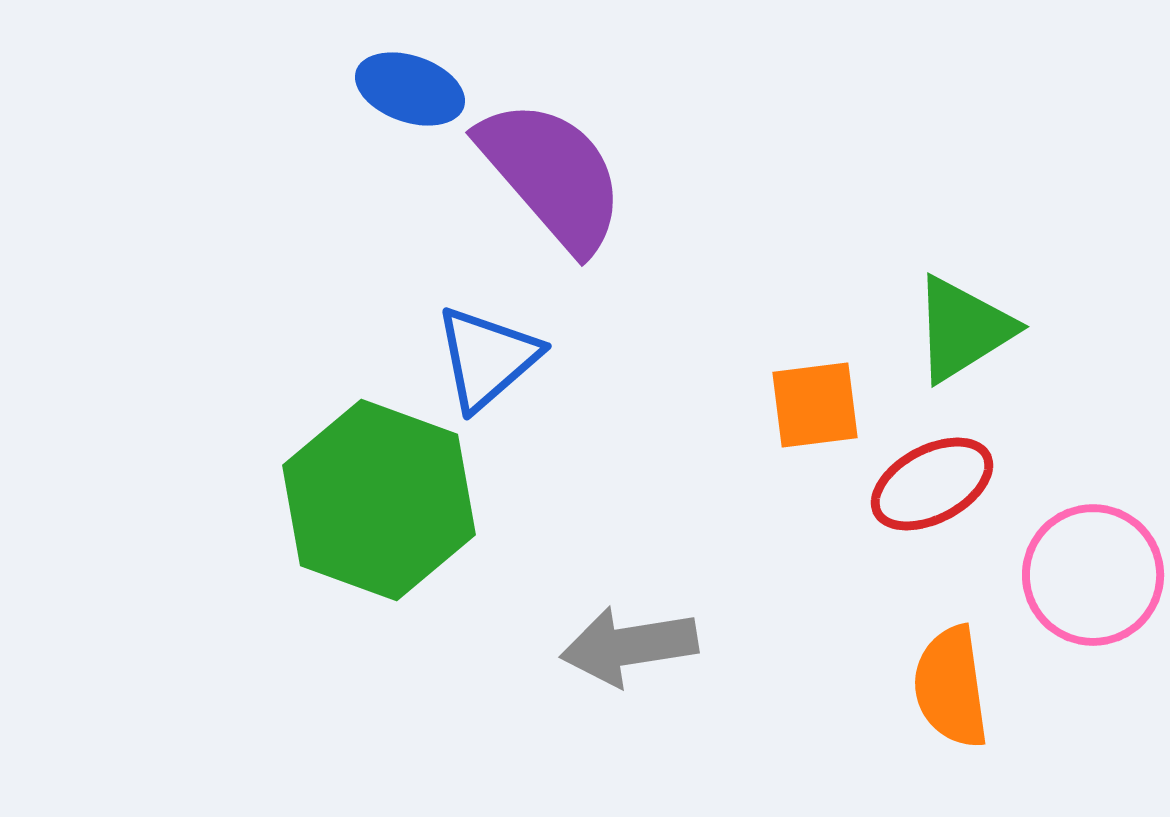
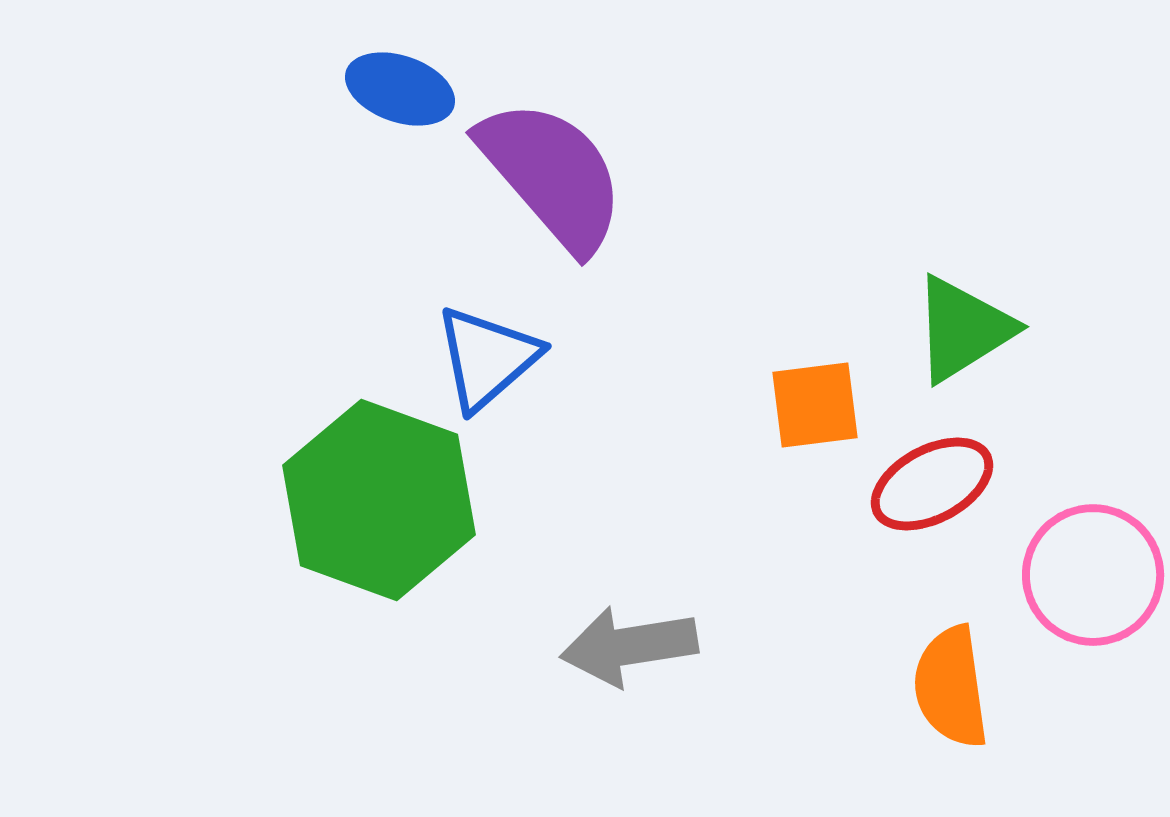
blue ellipse: moved 10 px left
